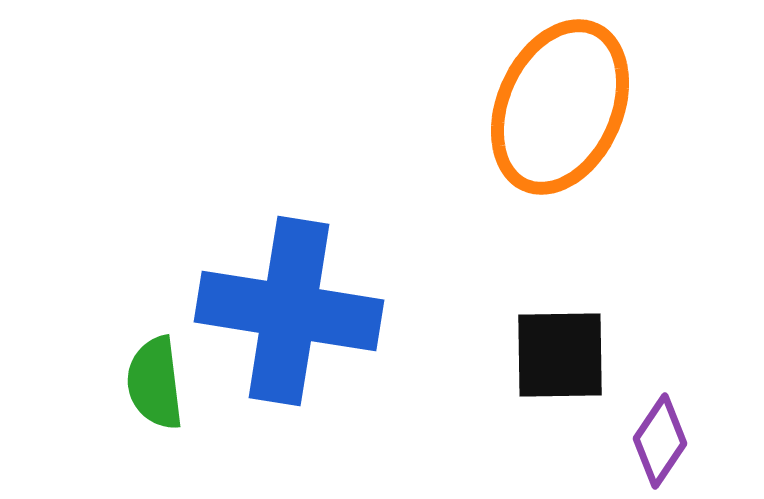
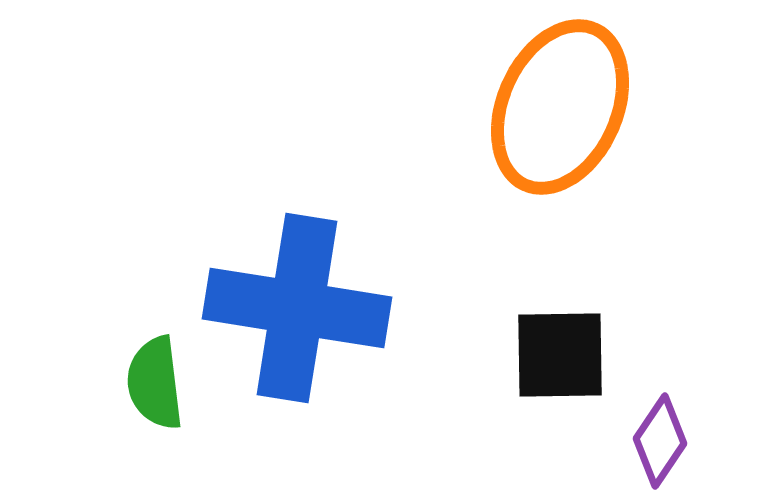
blue cross: moved 8 px right, 3 px up
